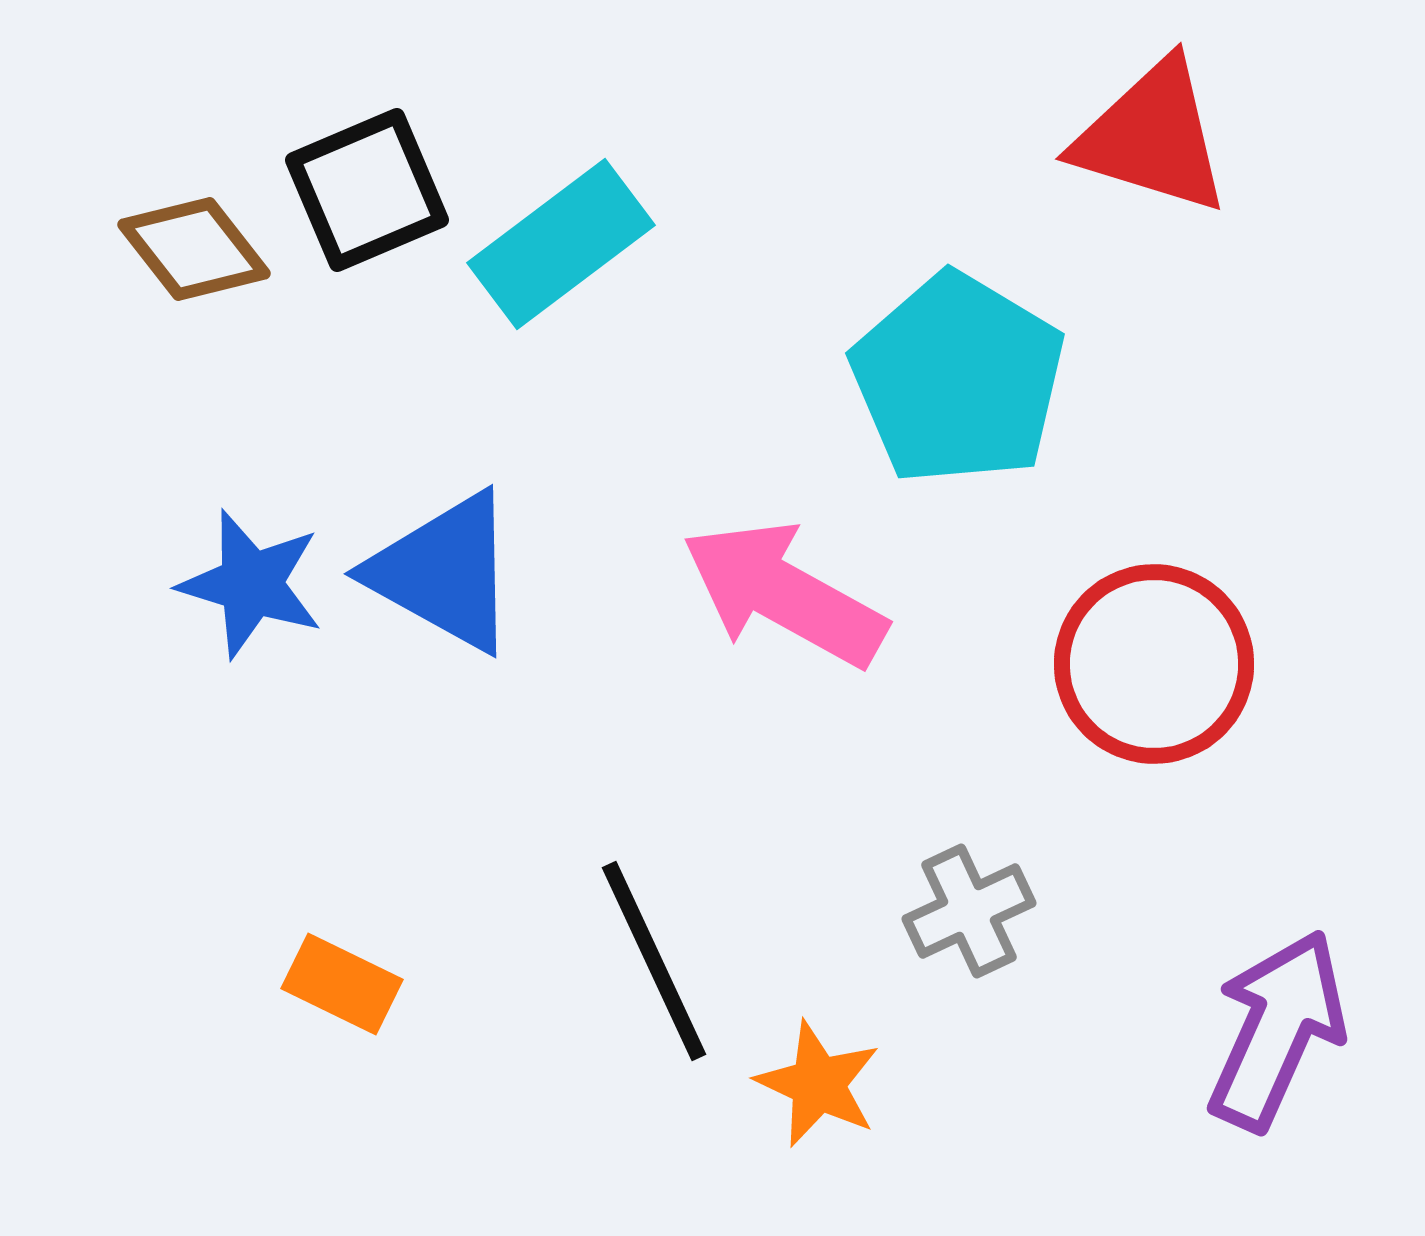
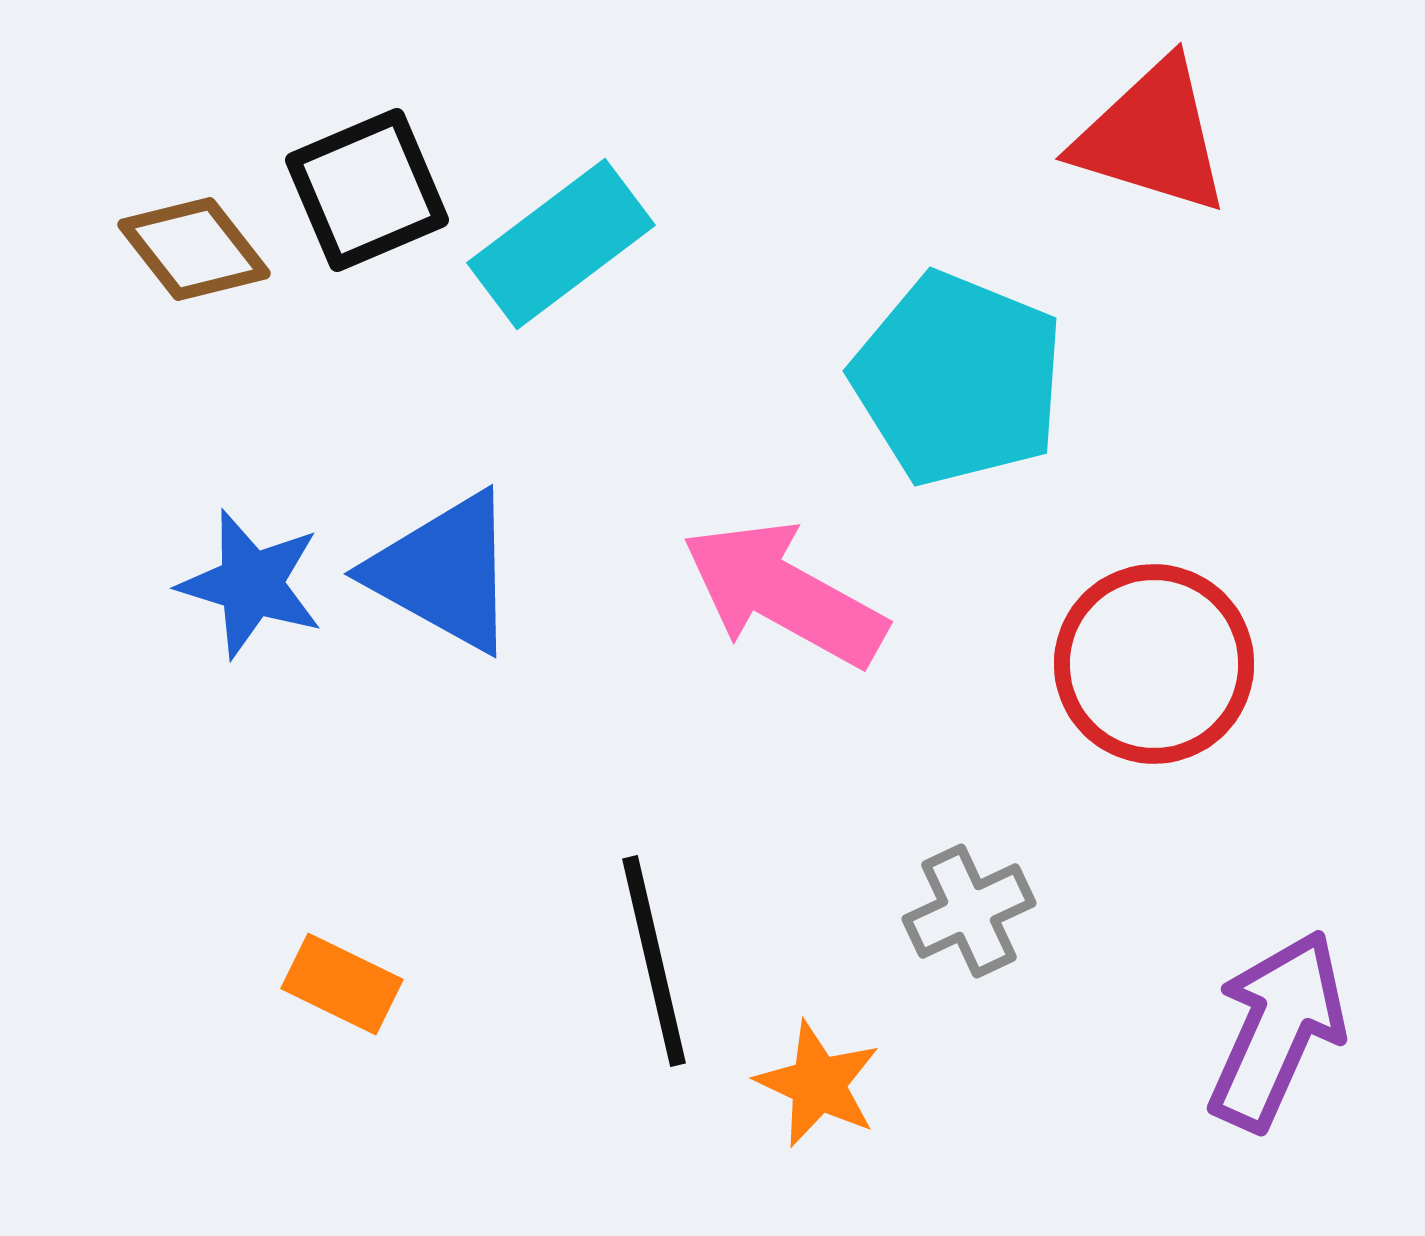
cyan pentagon: rotated 9 degrees counterclockwise
black line: rotated 12 degrees clockwise
